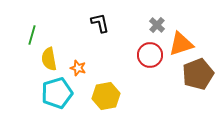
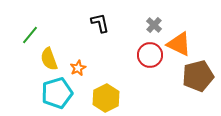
gray cross: moved 3 px left
green line: moved 2 px left; rotated 24 degrees clockwise
orange triangle: moved 2 px left; rotated 44 degrees clockwise
yellow semicircle: rotated 10 degrees counterclockwise
orange star: rotated 28 degrees clockwise
brown pentagon: moved 2 px down; rotated 8 degrees clockwise
yellow hexagon: moved 2 px down; rotated 16 degrees counterclockwise
